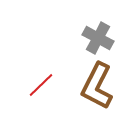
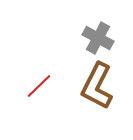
red line: moved 2 px left, 1 px down
